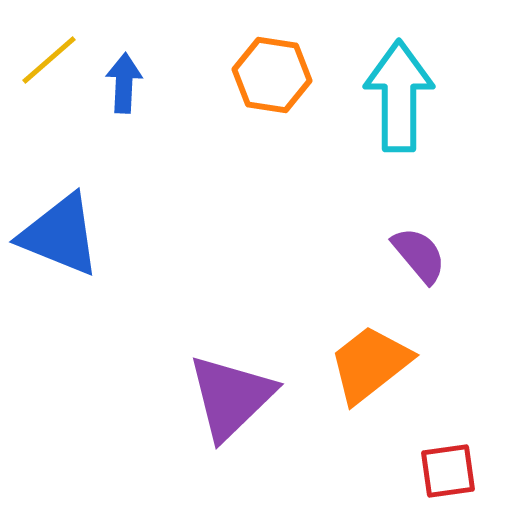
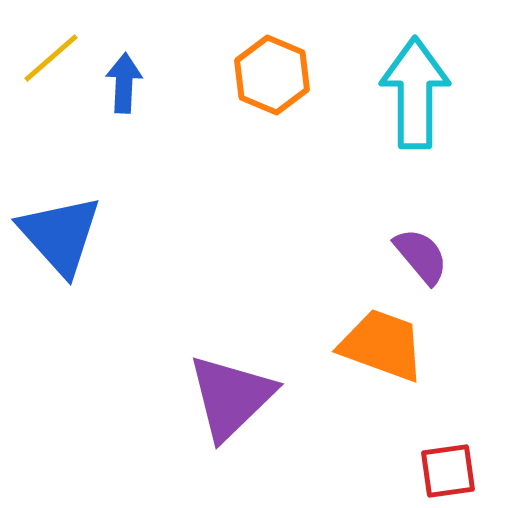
yellow line: moved 2 px right, 2 px up
orange hexagon: rotated 14 degrees clockwise
cyan arrow: moved 16 px right, 3 px up
blue triangle: rotated 26 degrees clockwise
purple semicircle: moved 2 px right, 1 px down
orange trapezoid: moved 12 px right, 19 px up; rotated 58 degrees clockwise
